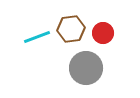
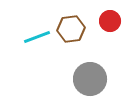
red circle: moved 7 px right, 12 px up
gray circle: moved 4 px right, 11 px down
